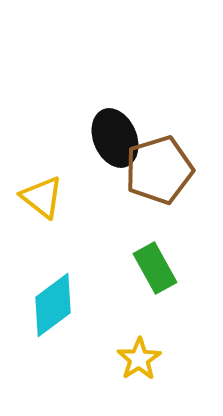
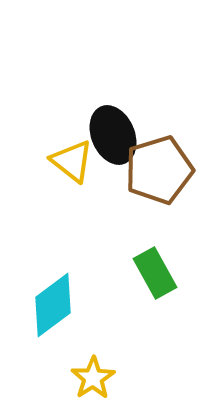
black ellipse: moved 2 px left, 3 px up
yellow triangle: moved 30 px right, 36 px up
green rectangle: moved 5 px down
yellow star: moved 46 px left, 19 px down
